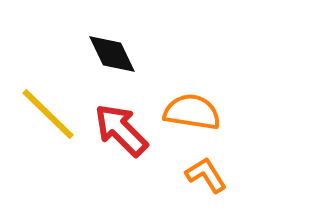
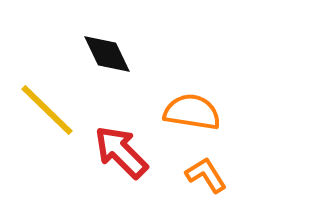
black diamond: moved 5 px left
yellow line: moved 1 px left, 4 px up
red arrow: moved 22 px down
